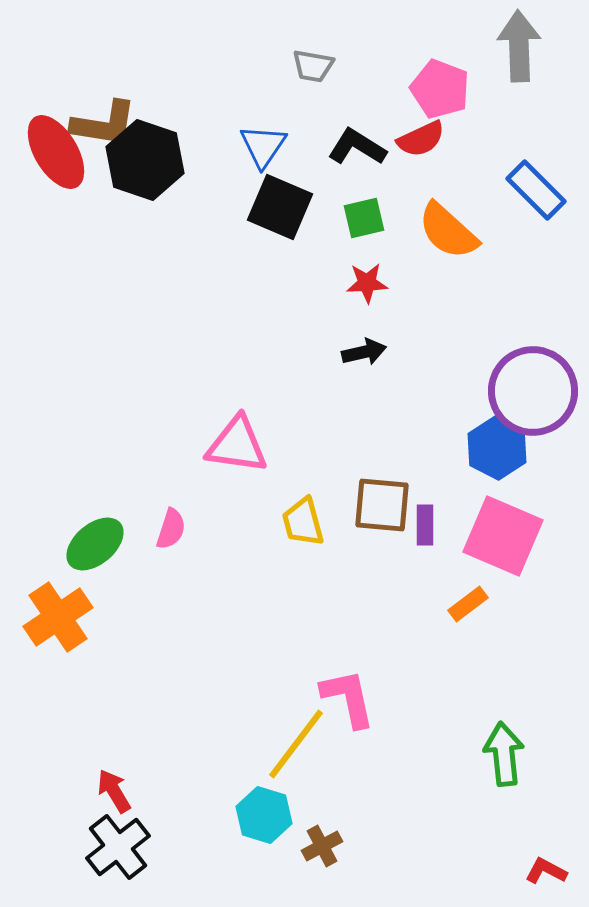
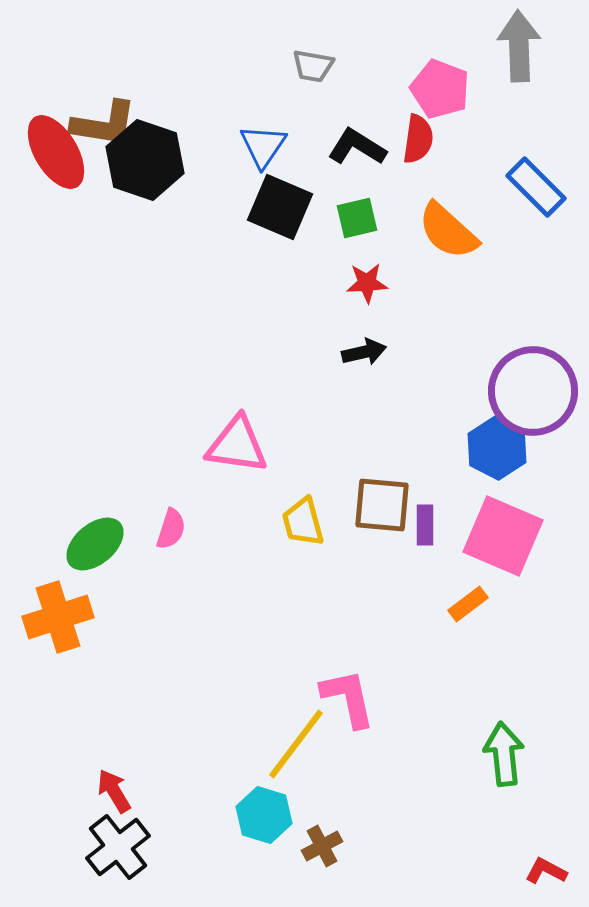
red semicircle: moved 3 px left; rotated 57 degrees counterclockwise
blue rectangle: moved 3 px up
green square: moved 7 px left
orange cross: rotated 16 degrees clockwise
